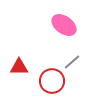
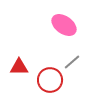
red circle: moved 2 px left, 1 px up
